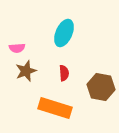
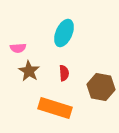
pink semicircle: moved 1 px right
brown star: moved 3 px right; rotated 20 degrees counterclockwise
